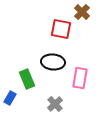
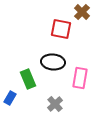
green rectangle: moved 1 px right
